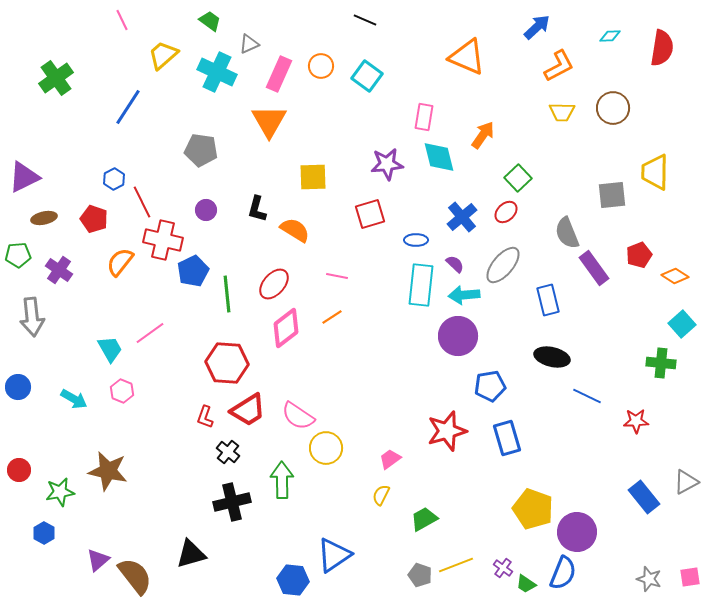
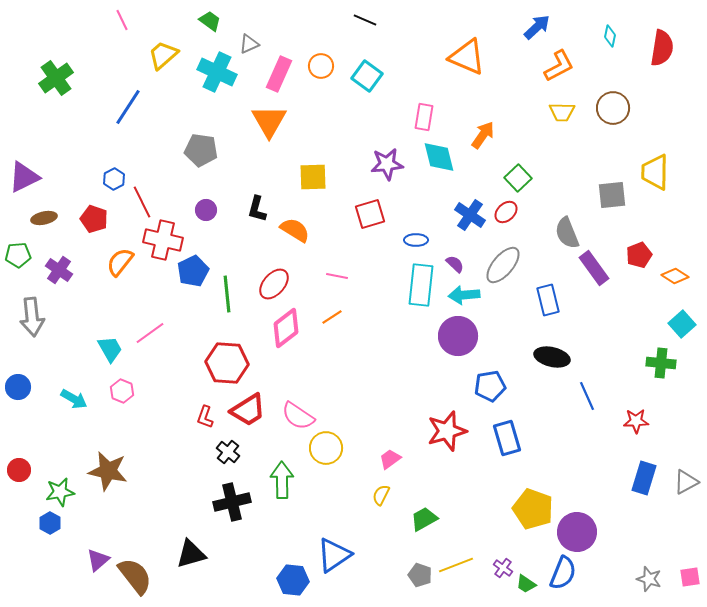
cyan diamond at (610, 36): rotated 75 degrees counterclockwise
blue cross at (462, 217): moved 8 px right, 2 px up; rotated 16 degrees counterclockwise
blue line at (587, 396): rotated 40 degrees clockwise
blue rectangle at (644, 497): moved 19 px up; rotated 56 degrees clockwise
blue hexagon at (44, 533): moved 6 px right, 10 px up
